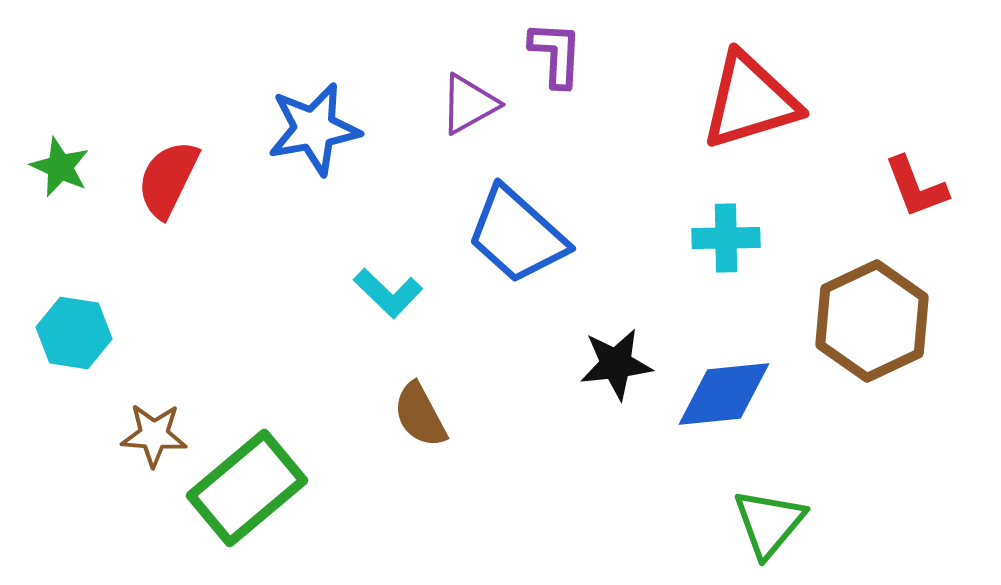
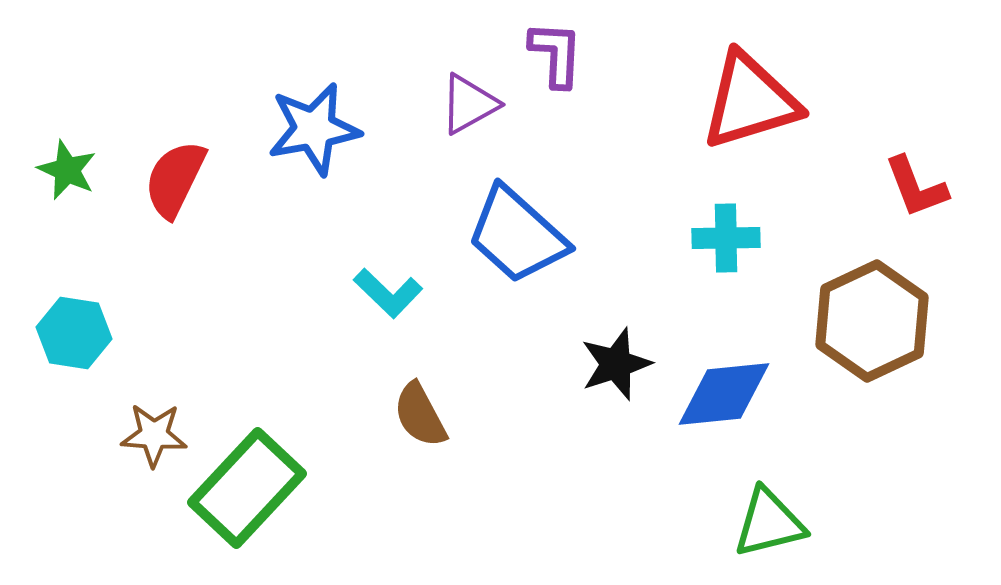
green star: moved 7 px right, 3 px down
red semicircle: moved 7 px right
black star: rotated 12 degrees counterclockwise
green rectangle: rotated 7 degrees counterclockwise
green triangle: rotated 36 degrees clockwise
